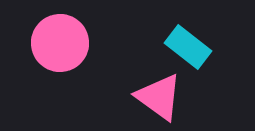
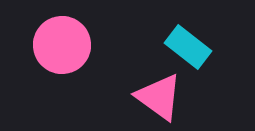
pink circle: moved 2 px right, 2 px down
